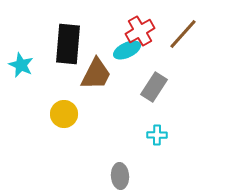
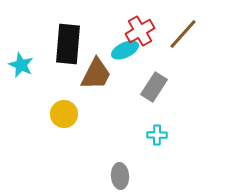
cyan ellipse: moved 2 px left
